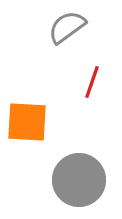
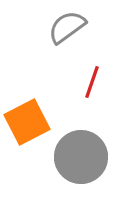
orange square: rotated 30 degrees counterclockwise
gray circle: moved 2 px right, 23 px up
